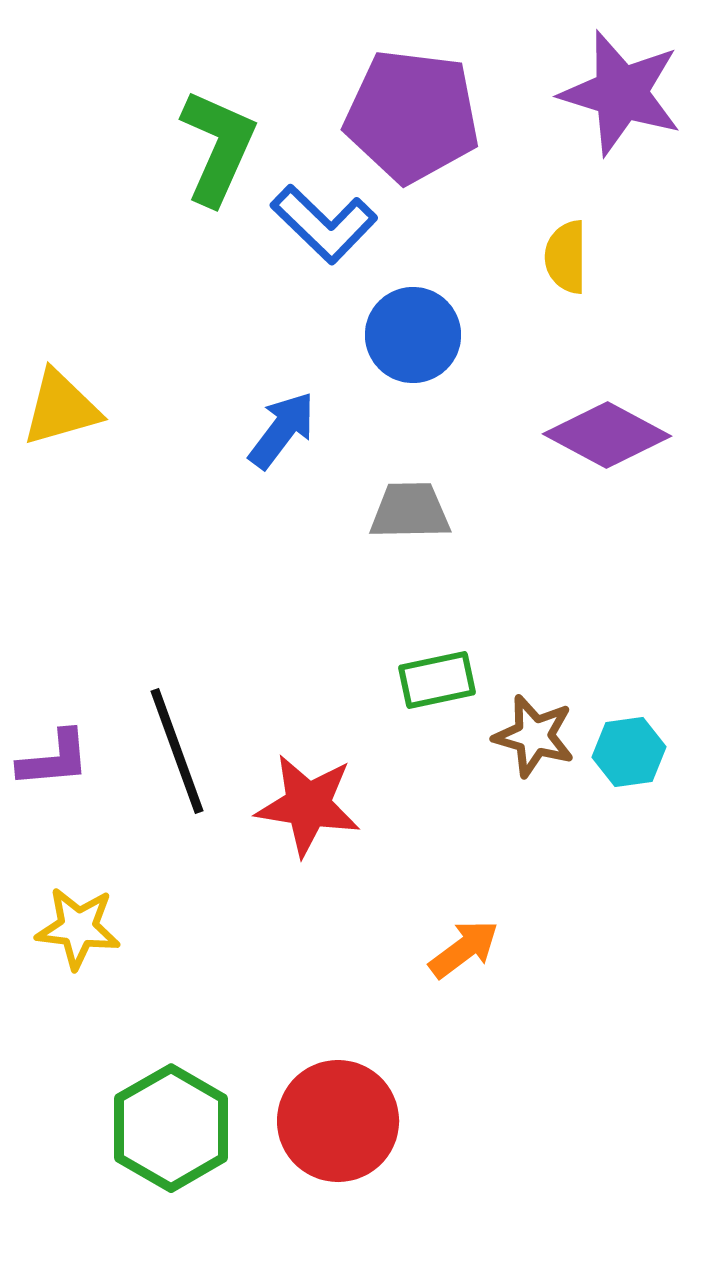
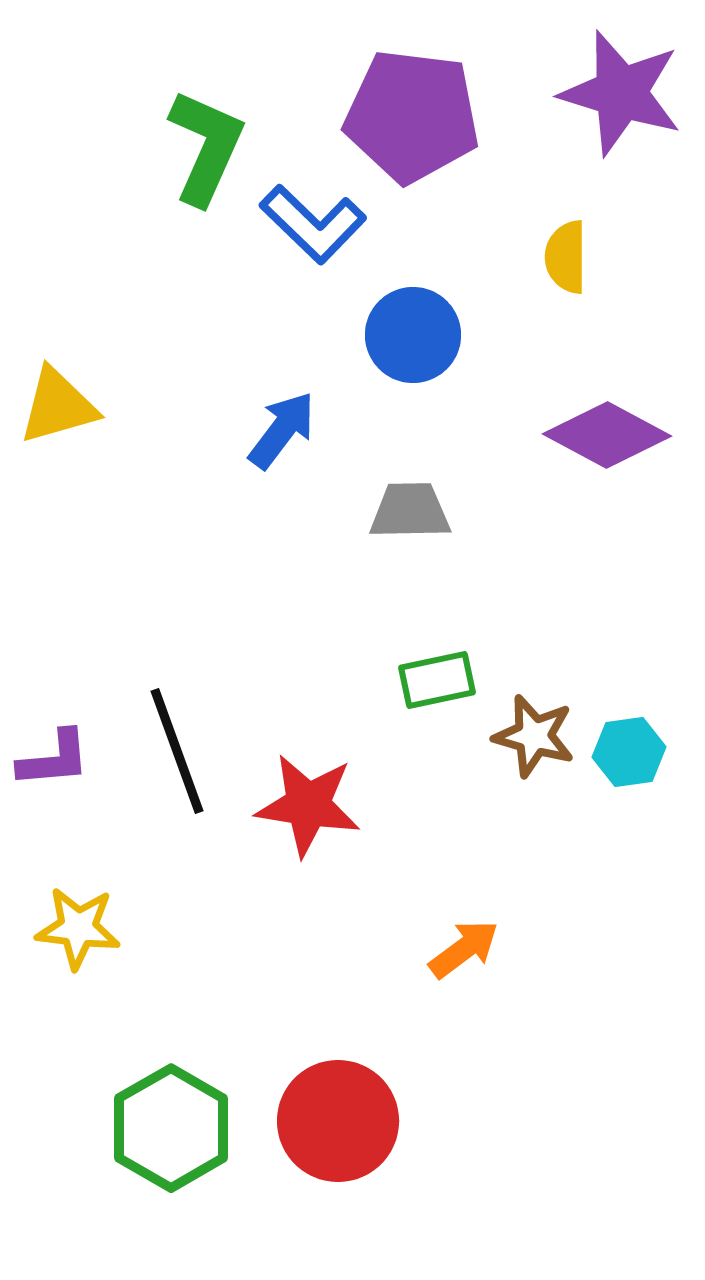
green L-shape: moved 12 px left
blue L-shape: moved 11 px left
yellow triangle: moved 3 px left, 2 px up
